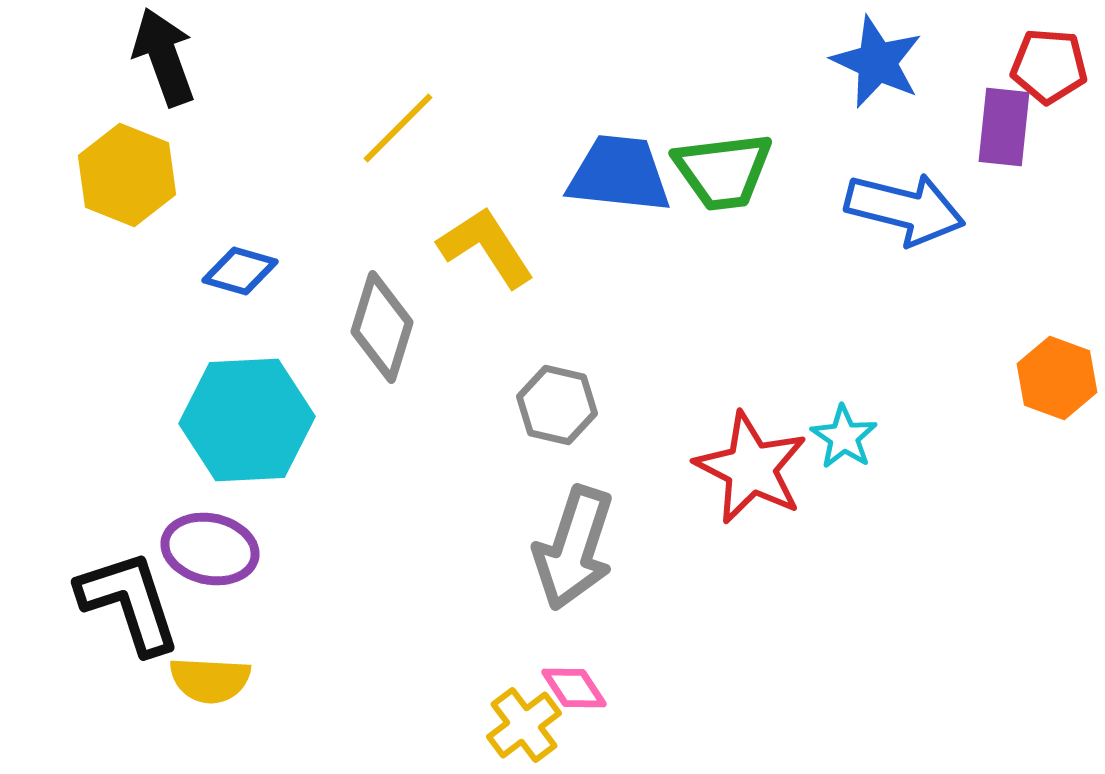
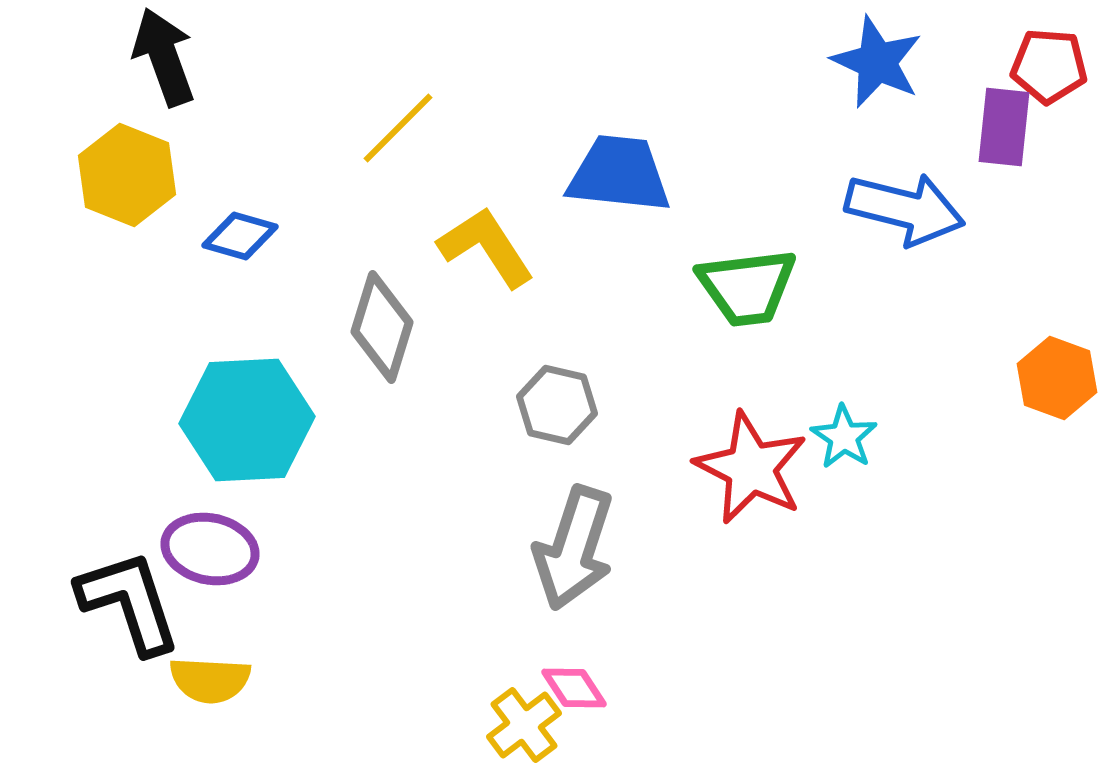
green trapezoid: moved 24 px right, 116 px down
blue diamond: moved 35 px up
